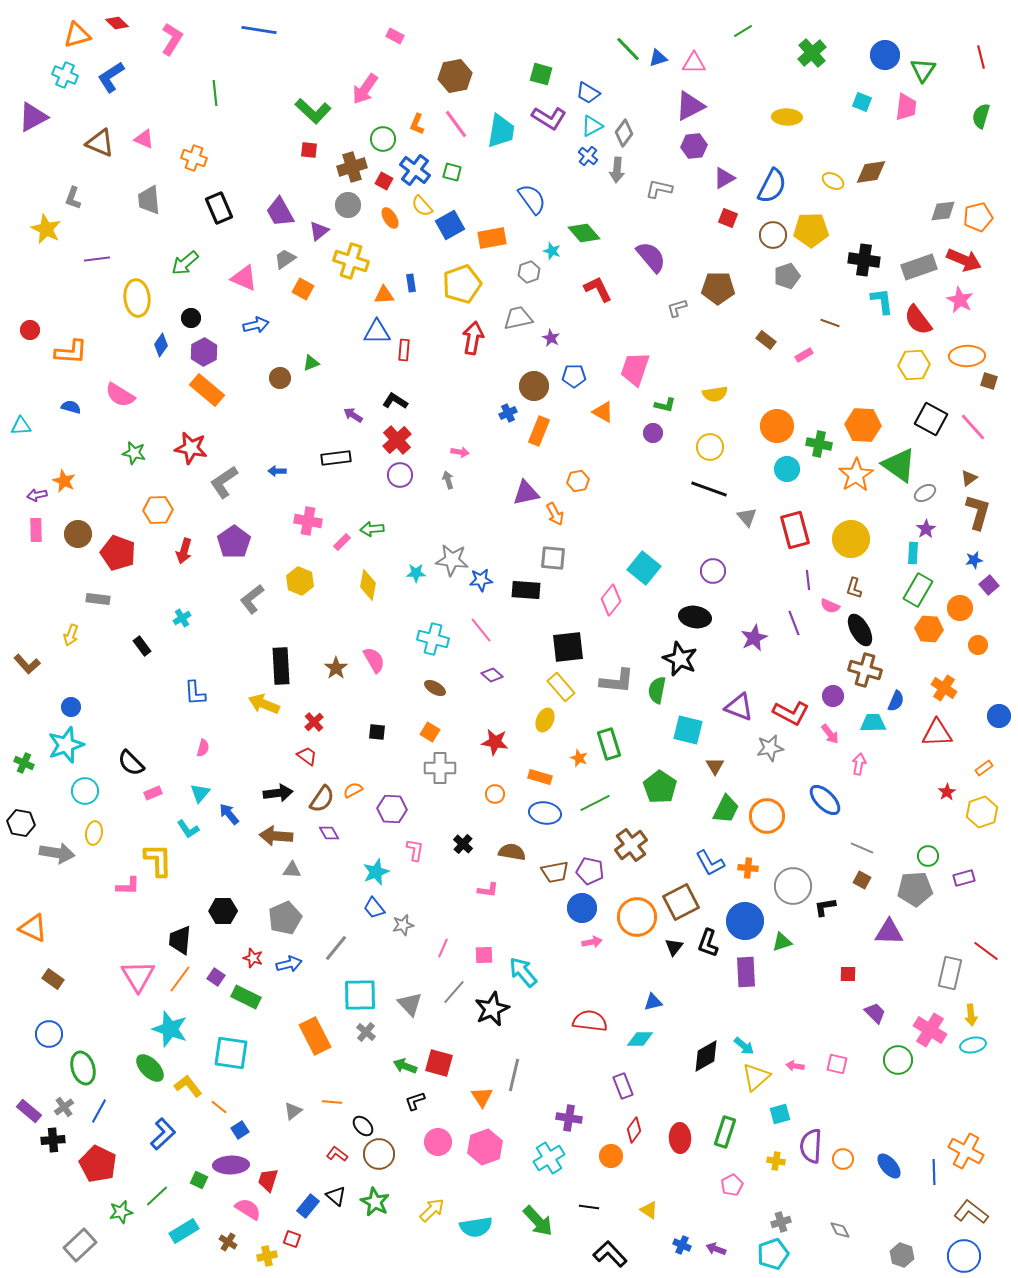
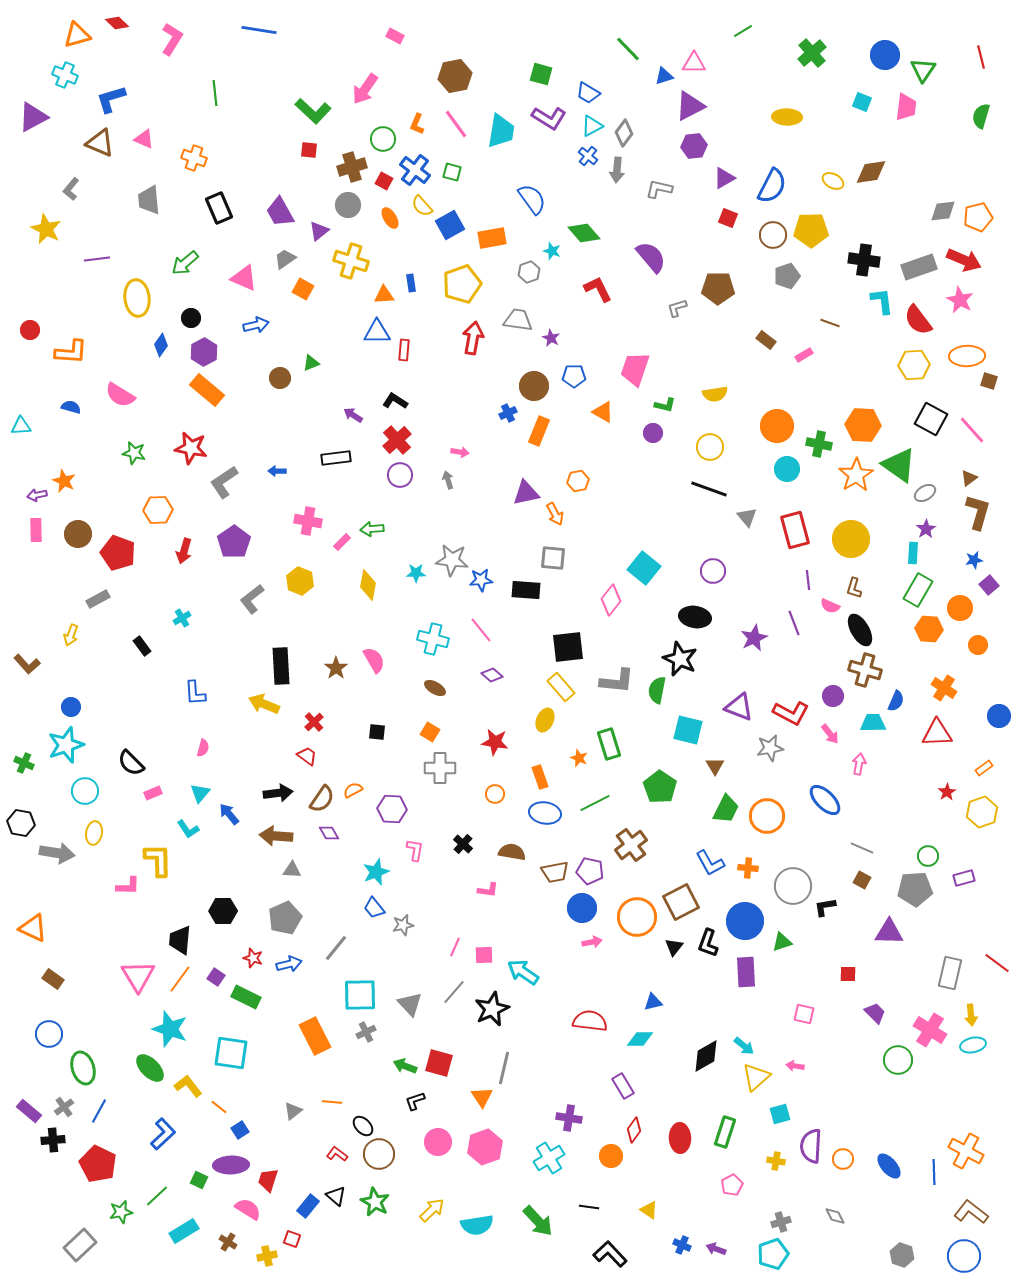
blue triangle at (658, 58): moved 6 px right, 18 px down
blue L-shape at (111, 77): moved 22 px down; rotated 16 degrees clockwise
gray L-shape at (73, 198): moved 2 px left, 9 px up; rotated 20 degrees clockwise
gray trapezoid at (518, 318): moved 2 px down; rotated 20 degrees clockwise
pink line at (973, 427): moved 1 px left, 3 px down
gray rectangle at (98, 599): rotated 35 degrees counterclockwise
orange rectangle at (540, 777): rotated 55 degrees clockwise
pink line at (443, 948): moved 12 px right, 1 px up
red line at (986, 951): moved 11 px right, 12 px down
cyan arrow at (523, 972): rotated 16 degrees counterclockwise
gray cross at (366, 1032): rotated 24 degrees clockwise
pink square at (837, 1064): moved 33 px left, 50 px up
gray line at (514, 1075): moved 10 px left, 7 px up
purple rectangle at (623, 1086): rotated 10 degrees counterclockwise
cyan semicircle at (476, 1227): moved 1 px right, 2 px up
gray diamond at (840, 1230): moved 5 px left, 14 px up
